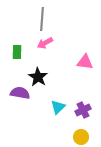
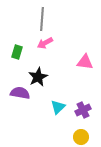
green rectangle: rotated 16 degrees clockwise
black star: rotated 12 degrees clockwise
